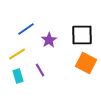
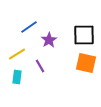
blue line: moved 3 px right, 2 px up
black square: moved 2 px right
orange square: rotated 15 degrees counterclockwise
purple line: moved 4 px up
cyan rectangle: moved 1 px left, 1 px down; rotated 24 degrees clockwise
